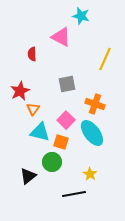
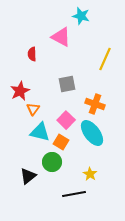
orange square: rotated 14 degrees clockwise
